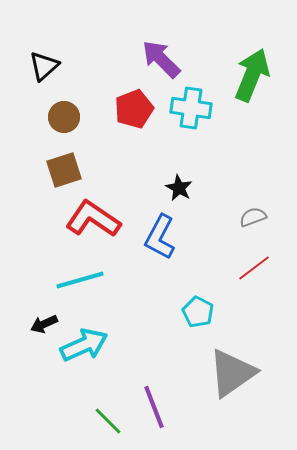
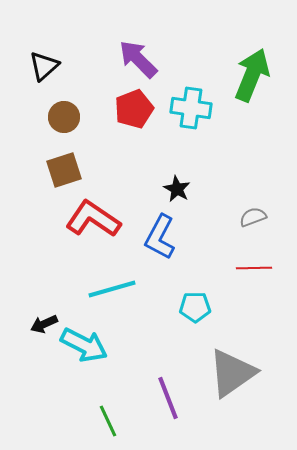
purple arrow: moved 23 px left
black star: moved 2 px left, 1 px down
red line: rotated 36 degrees clockwise
cyan line: moved 32 px right, 9 px down
cyan pentagon: moved 3 px left, 5 px up; rotated 28 degrees counterclockwise
cyan arrow: rotated 51 degrees clockwise
purple line: moved 14 px right, 9 px up
green line: rotated 20 degrees clockwise
